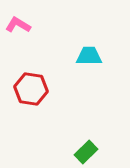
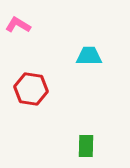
green rectangle: moved 6 px up; rotated 45 degrees counterclockwise
